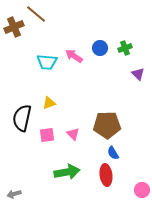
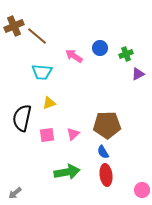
brown line: moved 1 px right, 22 px down
brown cross: moved 1 px up
green cross: moved 1 px right, 6 px down
cyan trapezoid: moved 5 px left, 10 px down
purple triangle: rotated 48 degrees clockwise
pink triangle: rotated 32 degrees clockwise
blue semicircle: moved 10 px left, 1 px up
gray arrow: moved 1 px right, 1 px up; rotated 24 degrees counterclockwise
